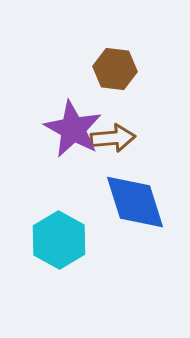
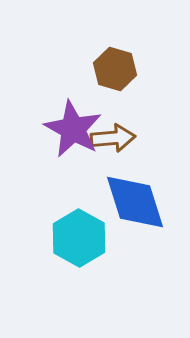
brown hexagon: rotated 9 degrees clockwise
cyan hexagon: moved 20 px right, 2 px up
